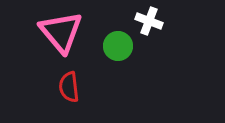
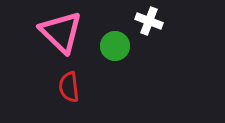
pink triangle: rotated 6 degrees counterclockwise
green circle: moved 3 px left
